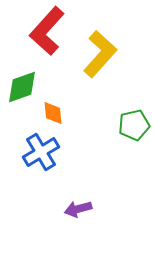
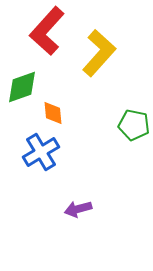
yellow L-shape: moved 1 px left, 1 px up
green pentagon: rotated 24 degrees clockwise
